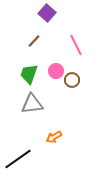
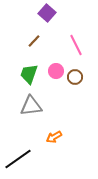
brown circle: moved 3 px right, 3 px up
gray triangle: moved 1 px left, 2 px down
